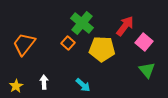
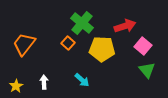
red arrow: rotated 35 degrees clockwise
pink square: moved 1 px left, 4 px down
cyan arrow: moved 1 px left, 5 px up
